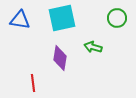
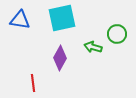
green circle: moved 16 px down
purple diamond: rotated 20 degrees clockwise
